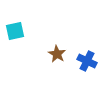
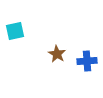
blue cross: rotated 30 degrees counterclockwise
